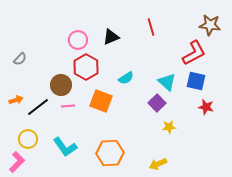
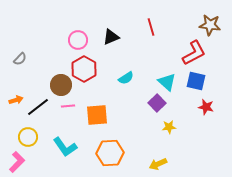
red hexagon: moved 2 px left, 2 px down
orange square: moved 4 px left, 14 px down; rotated 25 degrees counterclockwise
yellow circle: moved 2 px up
